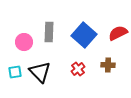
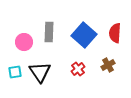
red semicircle: moved 3 px left; rotated 60 degrees counterclockwise
brown cross: rotated 32 degrees counterclockwise
black triangle: rotated 10 degrees clockwise
